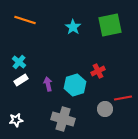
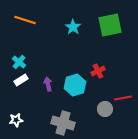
gray cross: moved 4 px down
